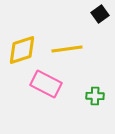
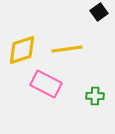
black square: moved 1 px left, 2 px up
